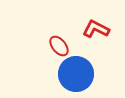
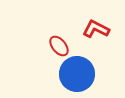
blue circle: moved 1 px right
